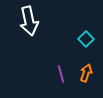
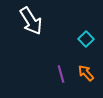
white arrow: moved 2 px right; rotated 20 degrees counterclockwise
orange arrow: rotated 60 degrees counterclockwise
